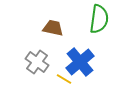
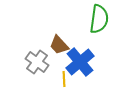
brown trapezoid: moved 6 px right, 17 px down; rotated 145 degrees counterclockwise
yellow line: rotated 56 degrees clockwise
